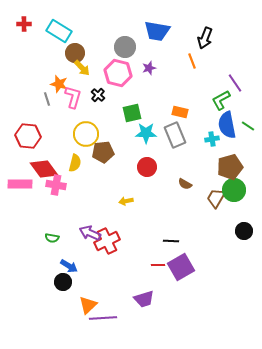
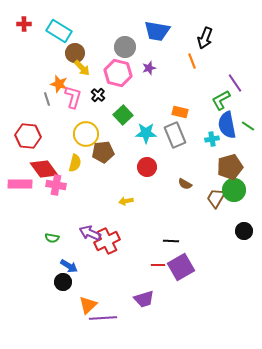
green square at (132, 113): moved 9 px left, 2 px down; rotated 30 degrees counterclockwise
